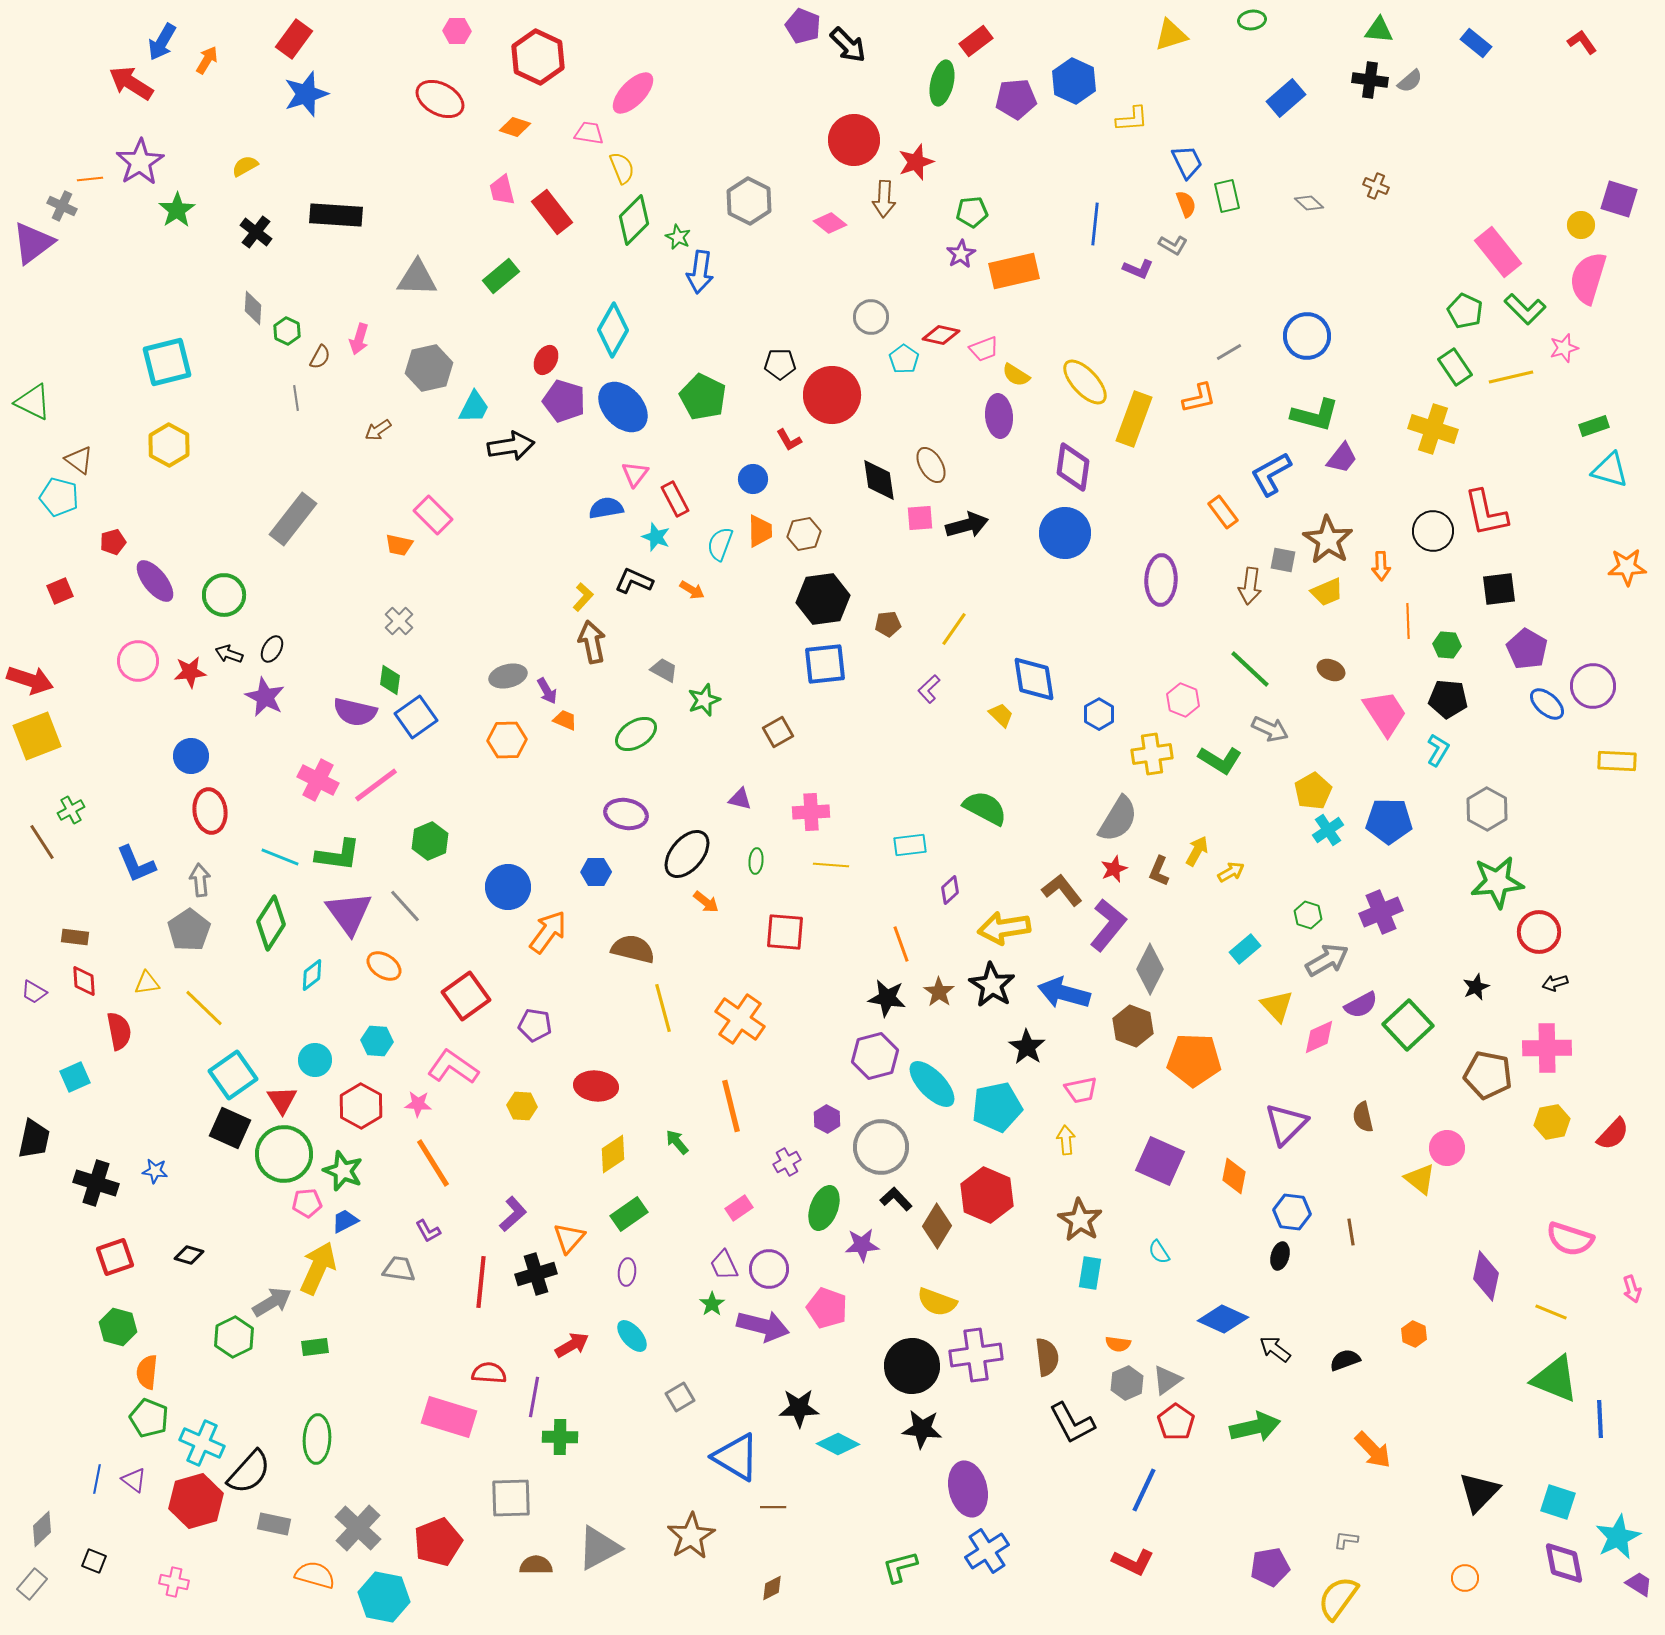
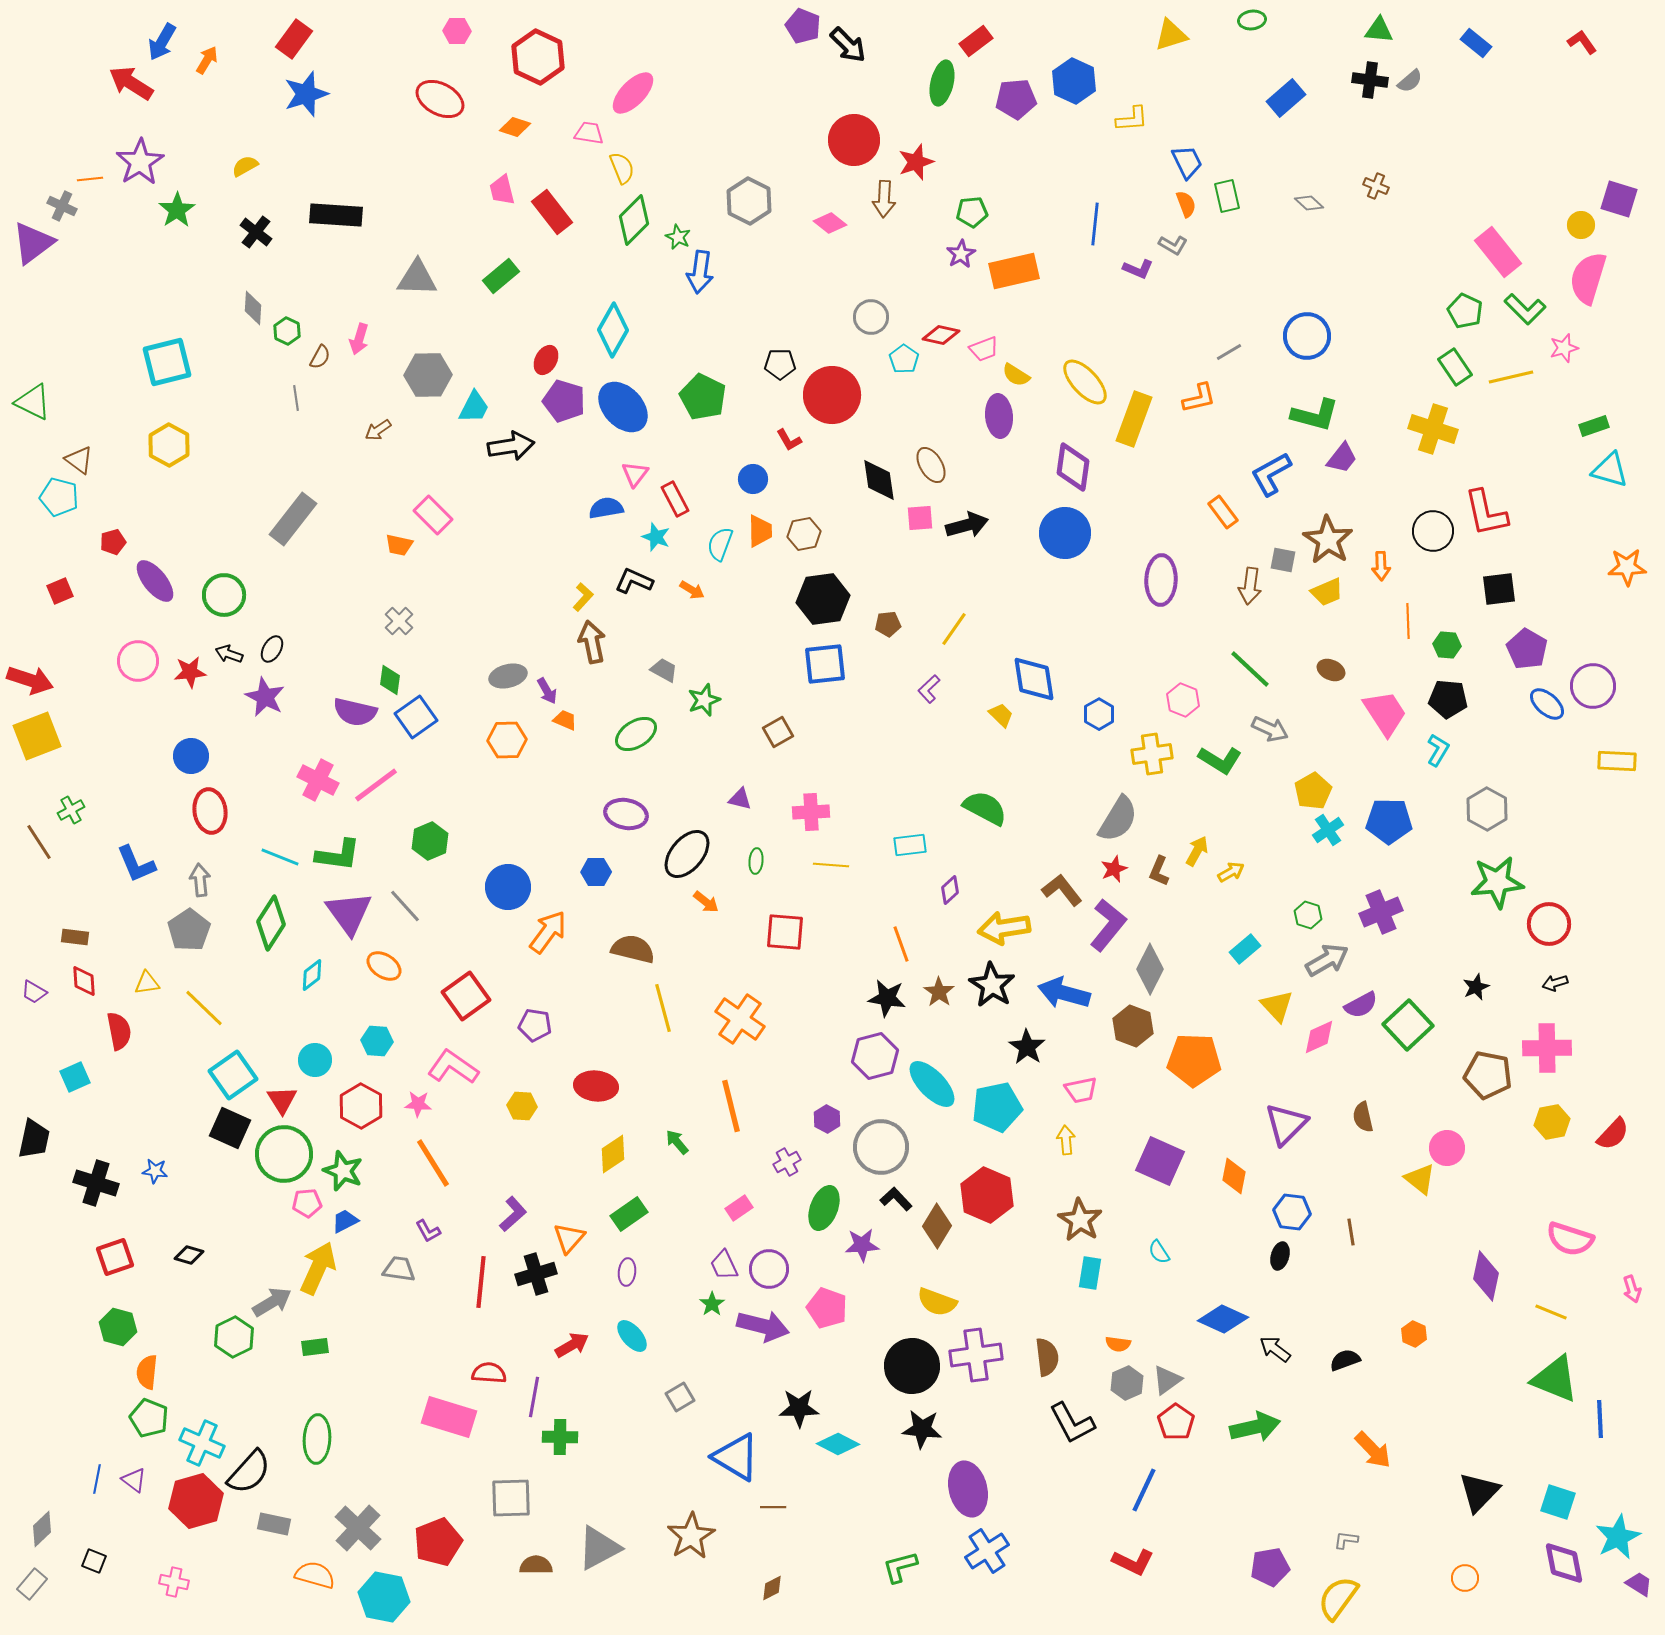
gray hexagon at (429, 368): moved 1 px left, 7 px down; rotated 12 degrees clockwise
brown line at (42, 842): moved 3 px left
red circle at (1539, 932): moved 10 px right, 8 px up
